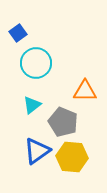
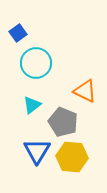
orange triangle: rotated 25 degrees clockwise
blue triangle: rotated 24 degrees counterclockwise
